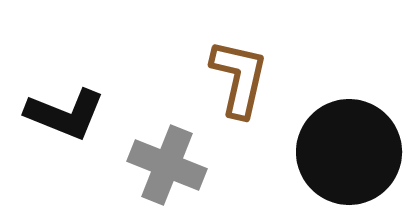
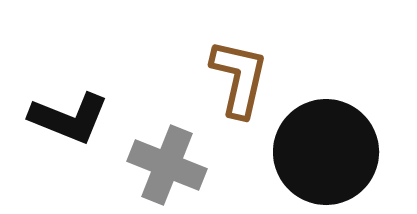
black L-shape: moved 4 px right, 4 px down
black circle: moved 23 px left
